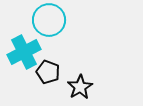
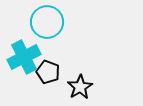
cyan circle: moved 2 px left, 2 px down
cyan cross: moved 5 px down
